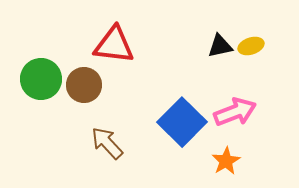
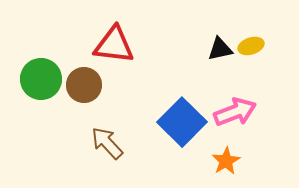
black triangle: moved 3 px down
